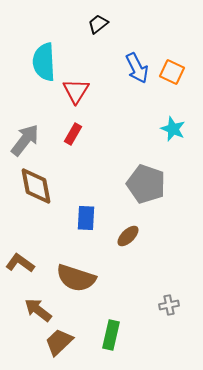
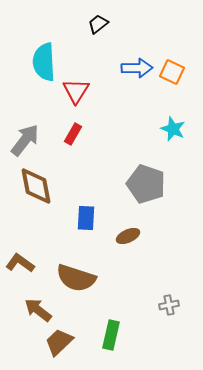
blue arrow: rotated 64 degrees counterclockwise
brown ellipse: rotated 20 degrees clockwise
